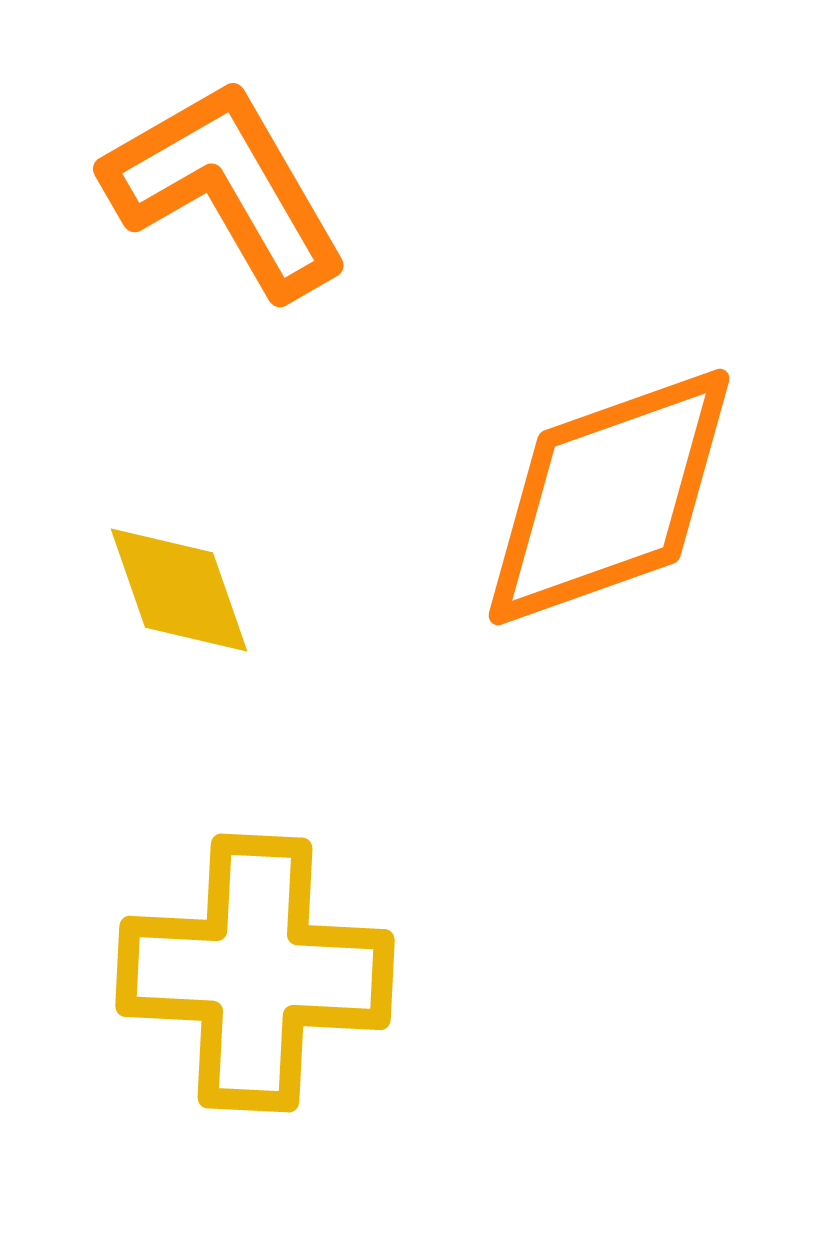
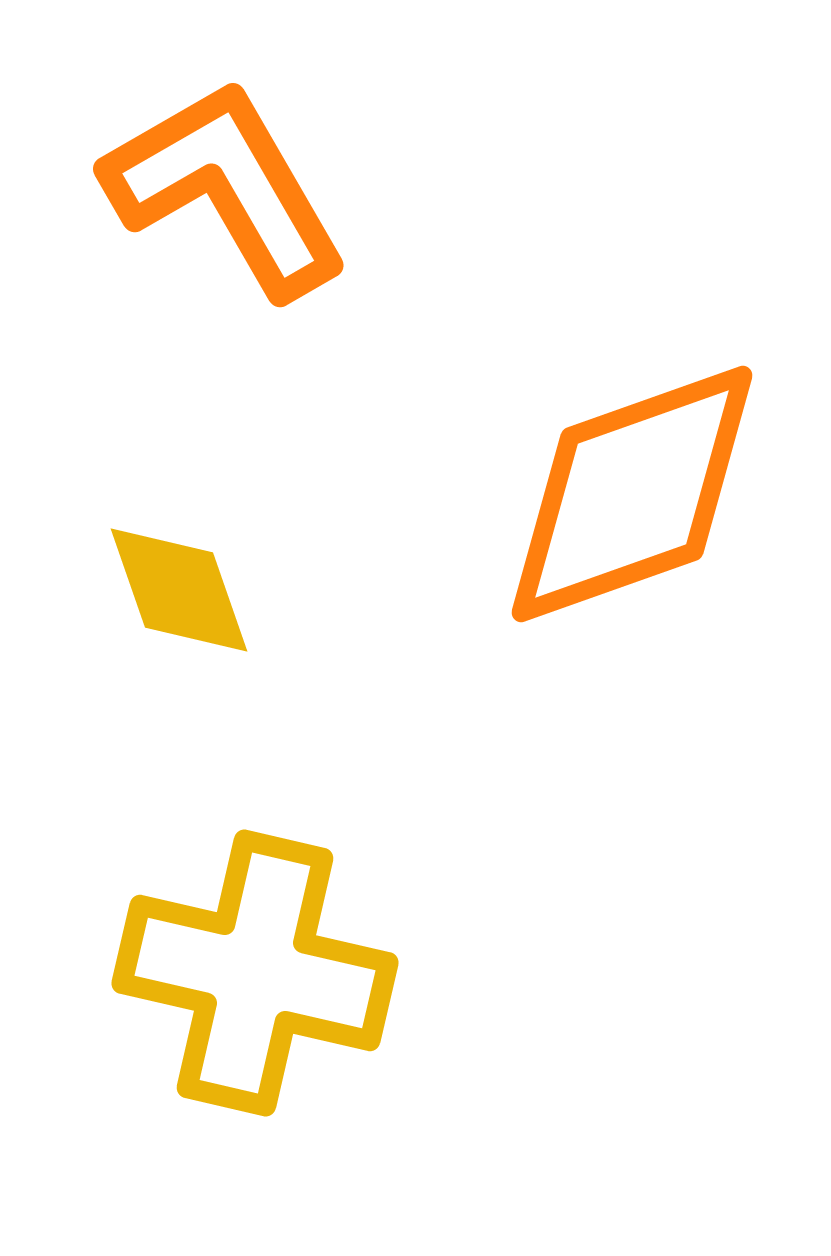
orange diamond: moved 23 px right, 3 px up
yellow cross: rotated 10 degrees clockwise
